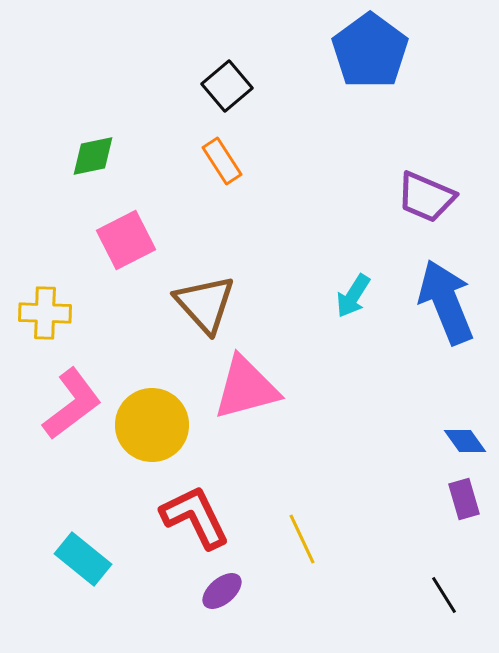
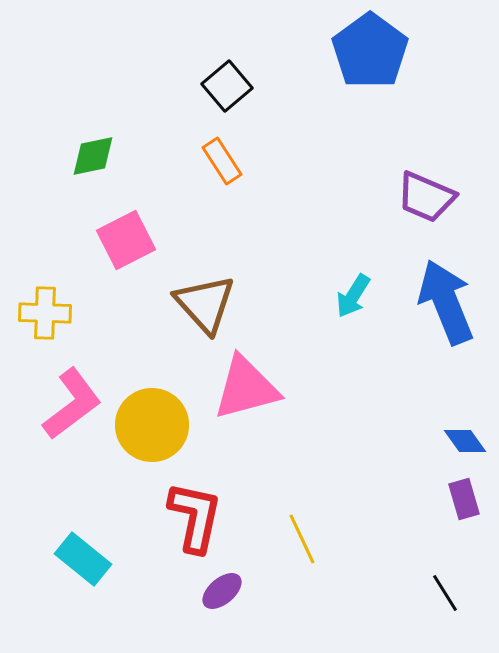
red L-shape: rotated 38 degrees clockwise
black line: moved 1 px right, 2 px up
